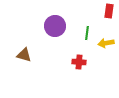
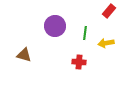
red rectangle: rotated 32 degrees clockwise
green line: moved 2 px left
